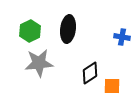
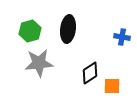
green hexagon: rotated 10 degrees clockwise
